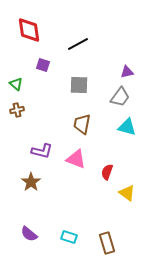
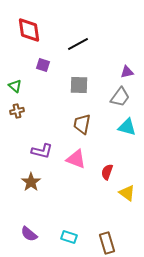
green triangle: moved 1 px left, 2 px down
brown cross: moved 1 px down
